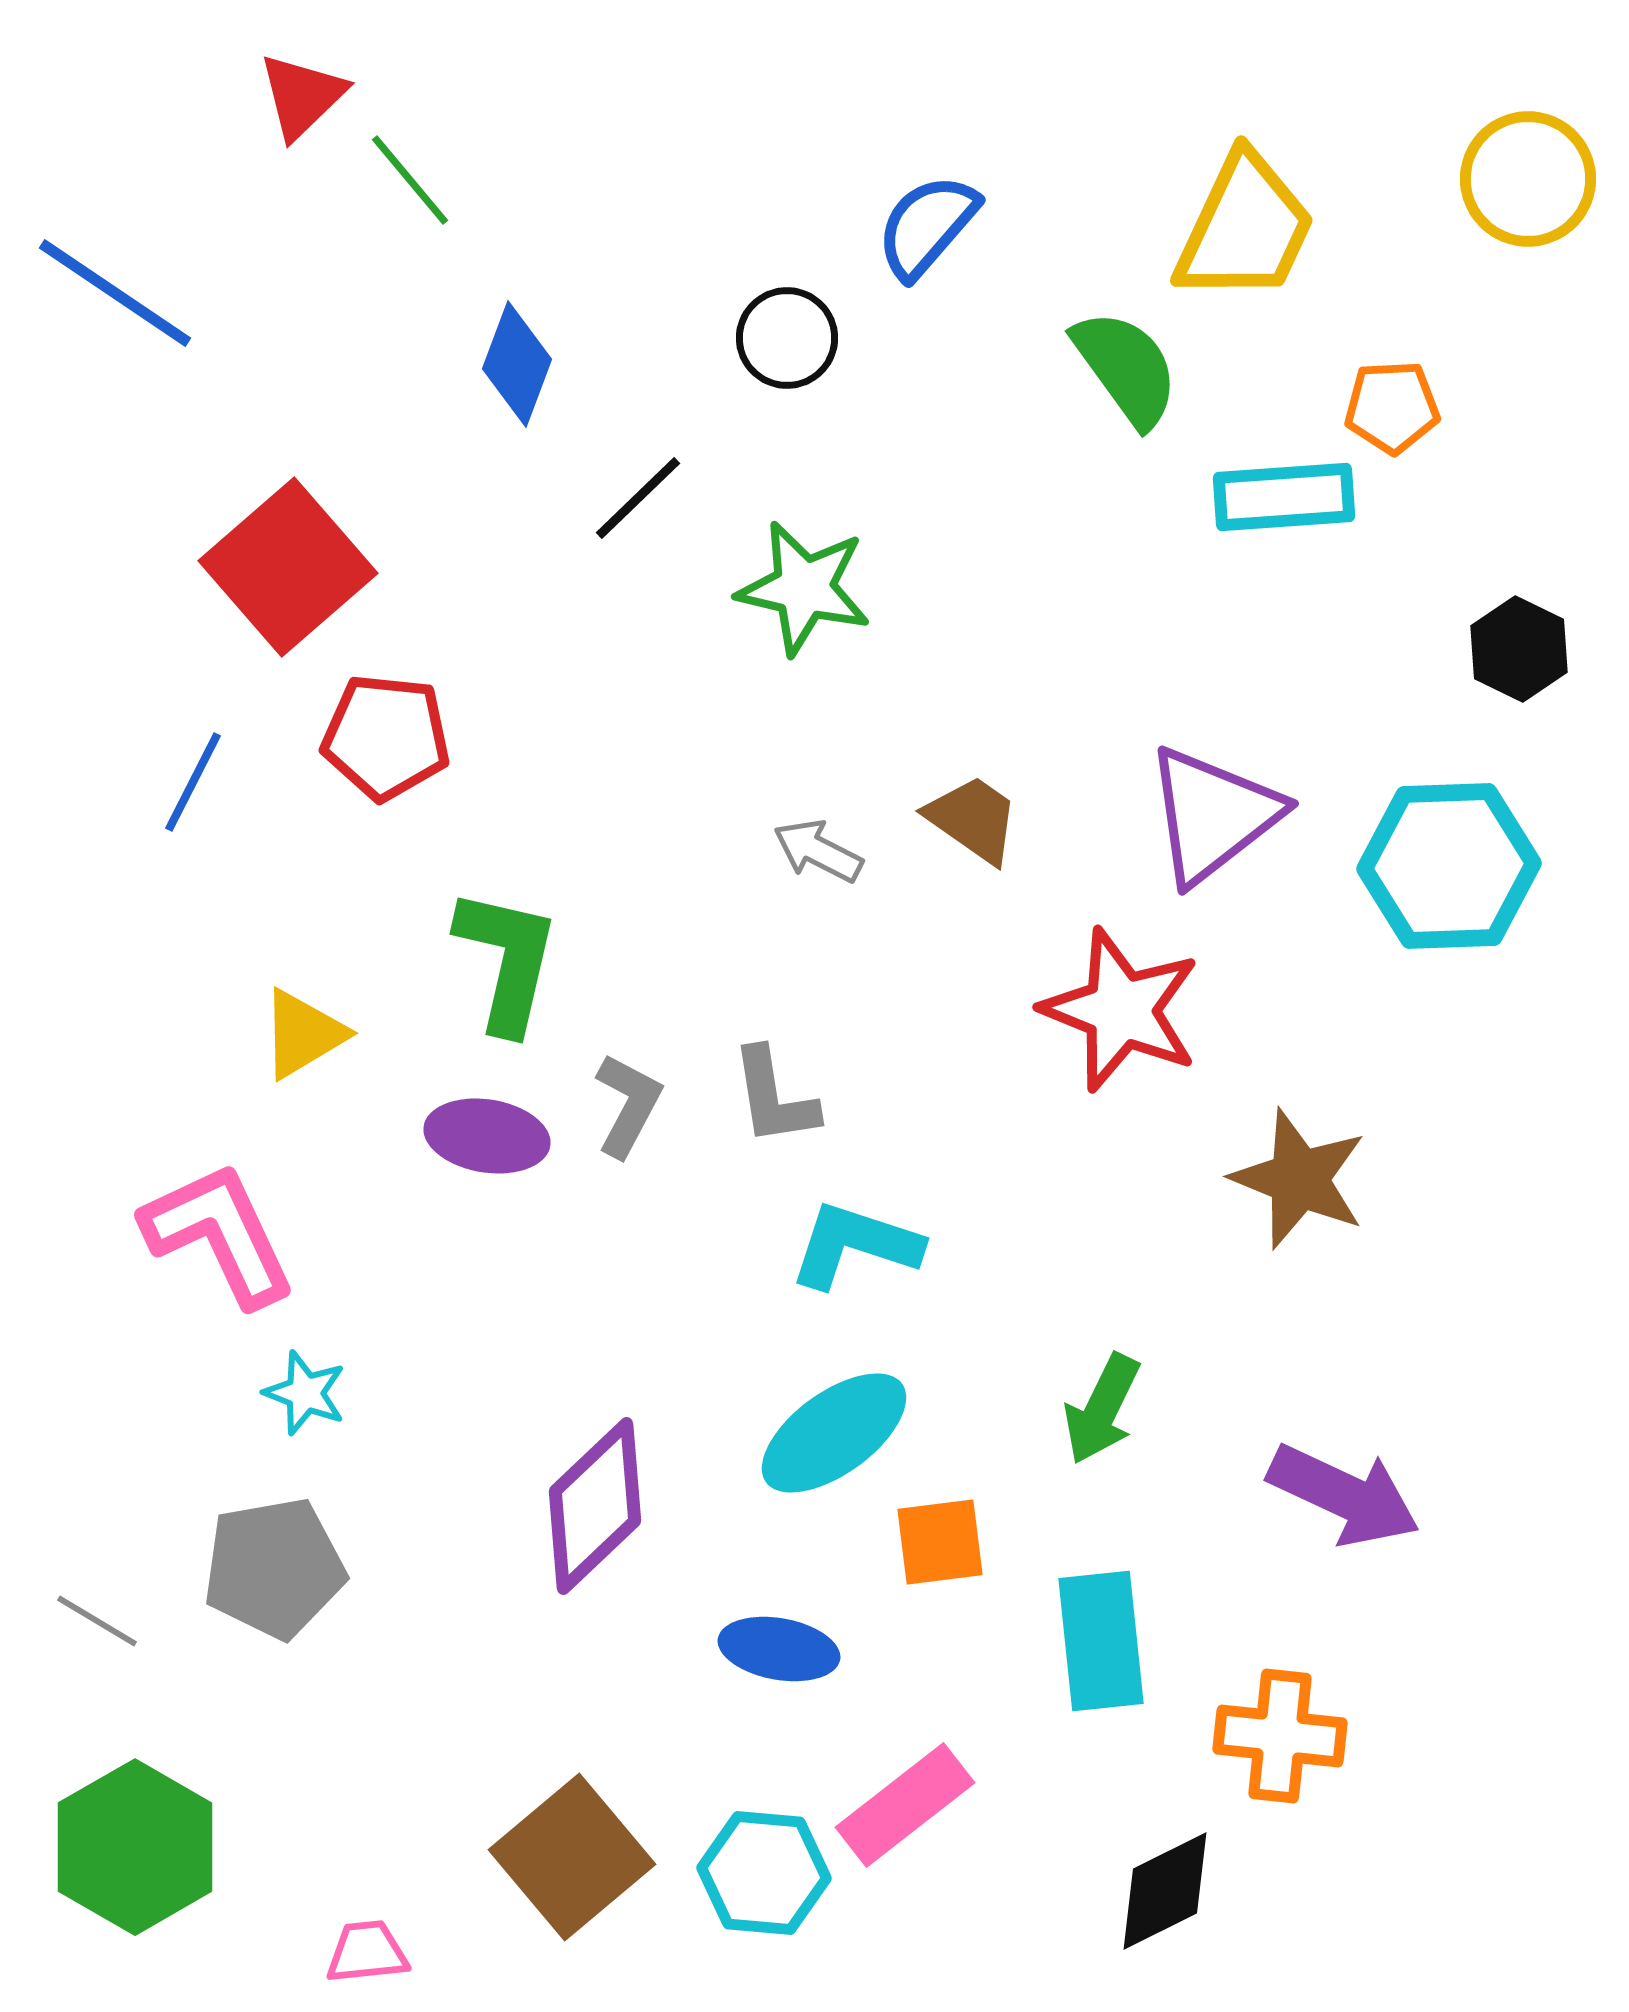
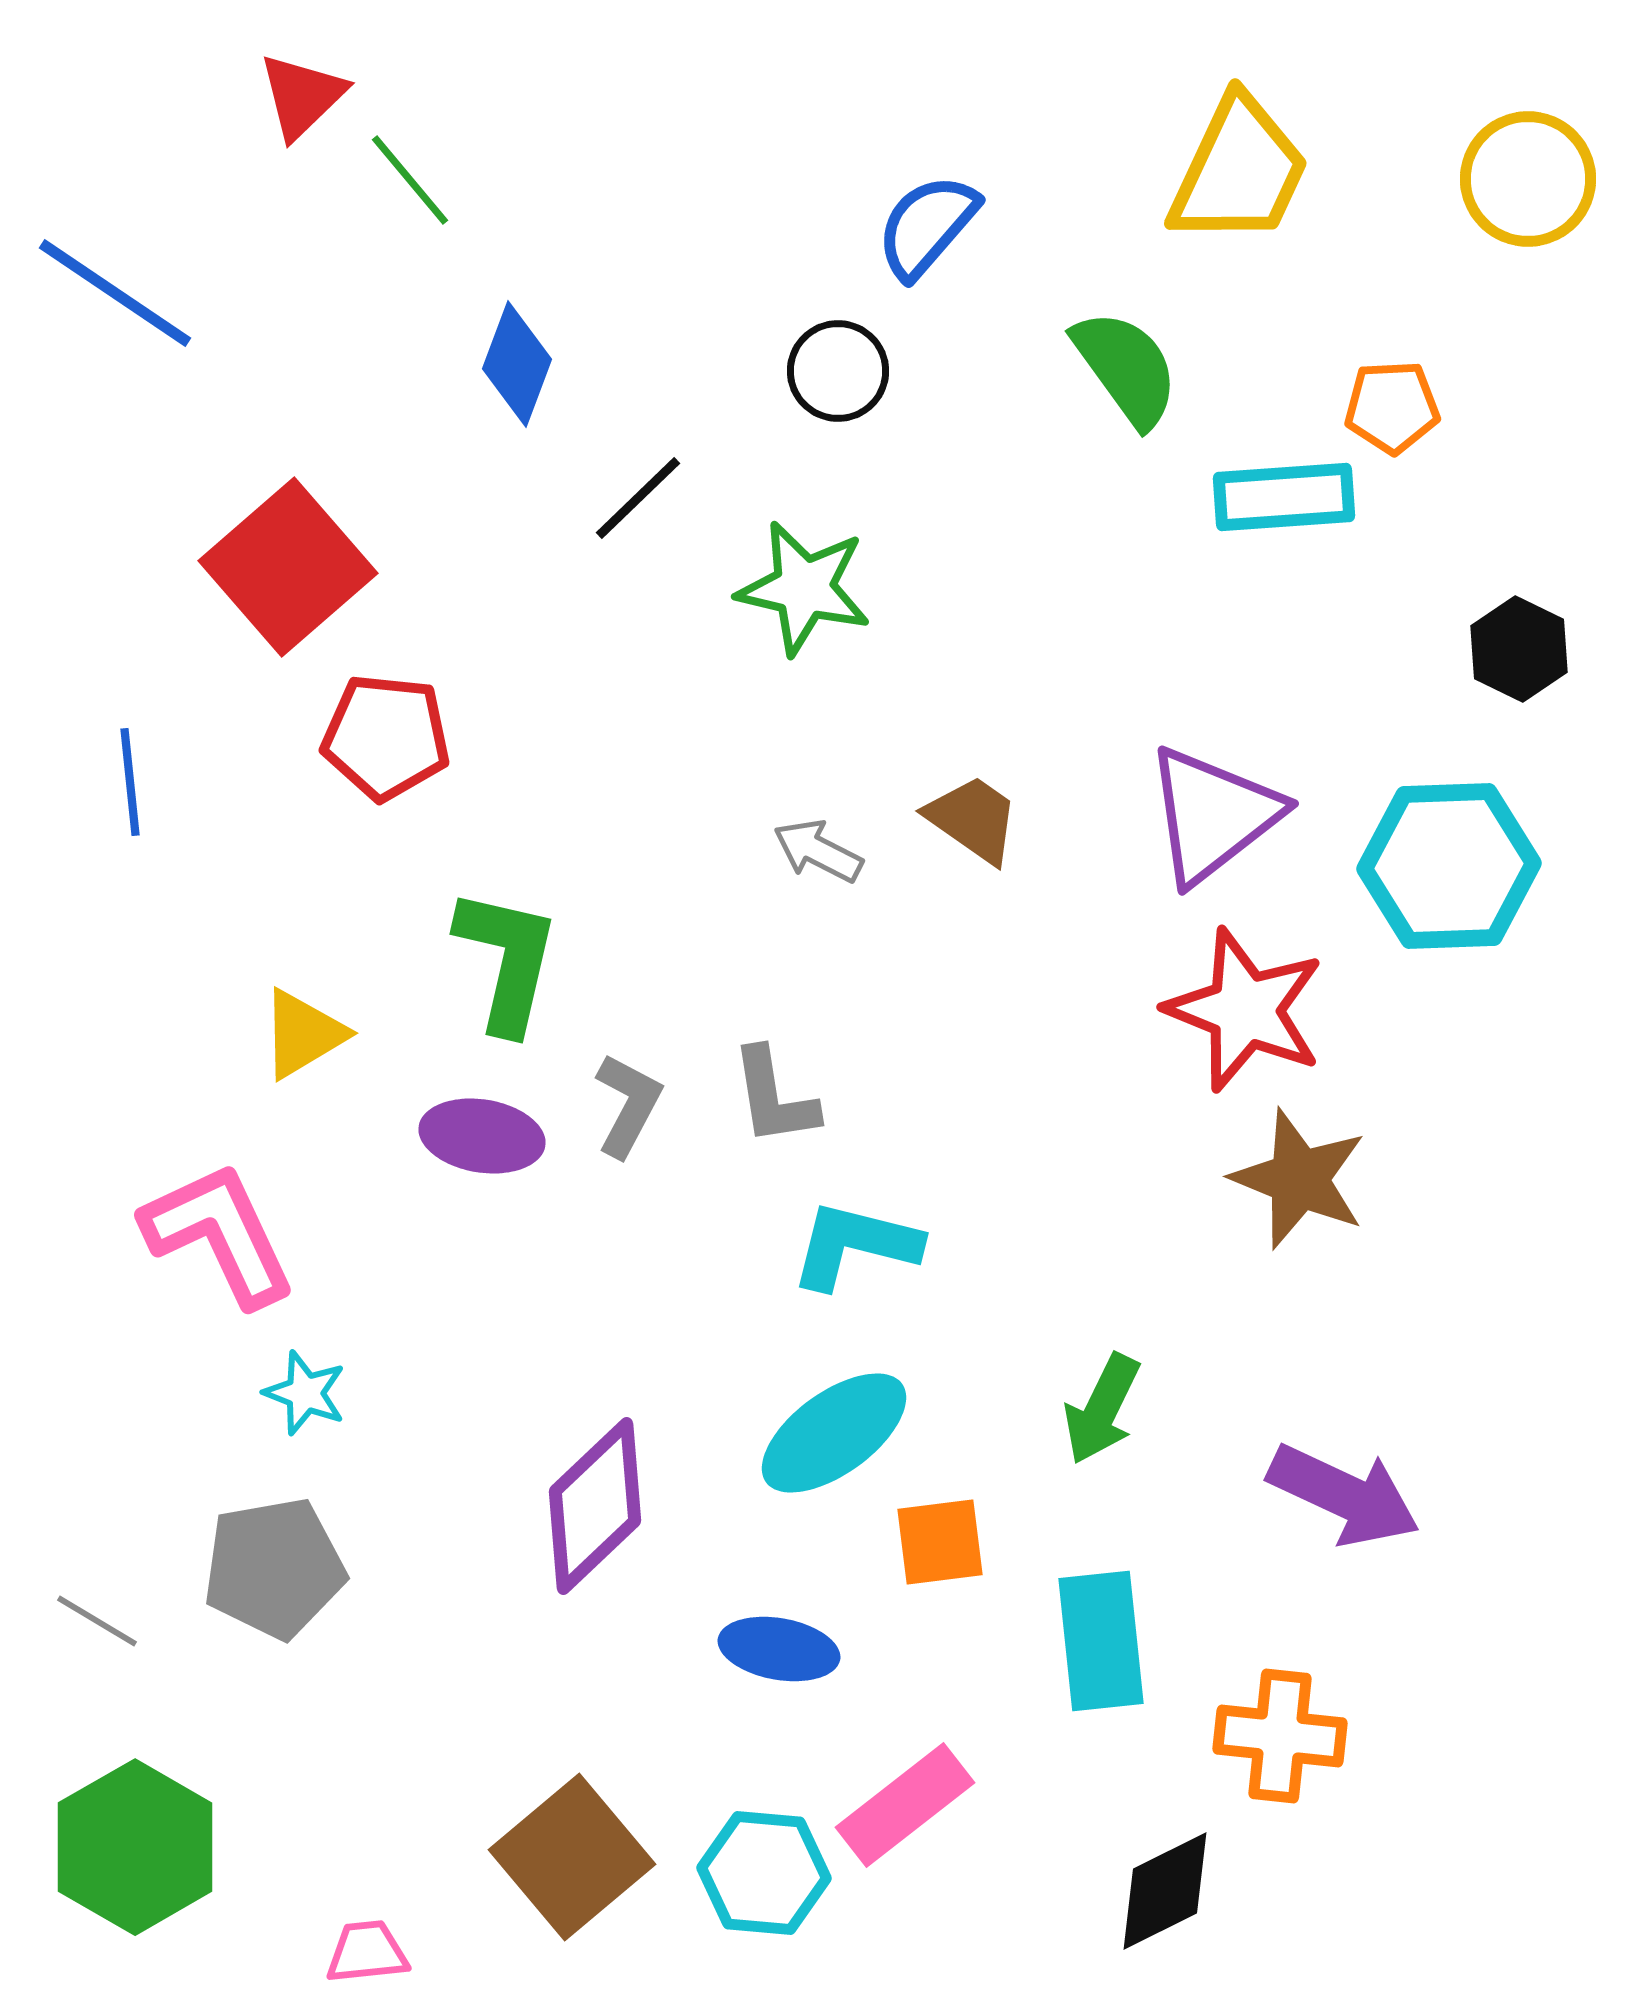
yellow trapezoid at (1245, 228): moved 6 px left, 57 px up
black circle at (787, 338): moved 51 px right, 33 px down
blue line at (193, 782): moved 63 px left; rotated 33 degrees counterclockwise
red star at (1121, 1010): moved 124 px right
purple ellipse at (487, 1136): moved 5 px left
cyan L-shape at (855, 1245): rotated 4 degrees counterclockwise
